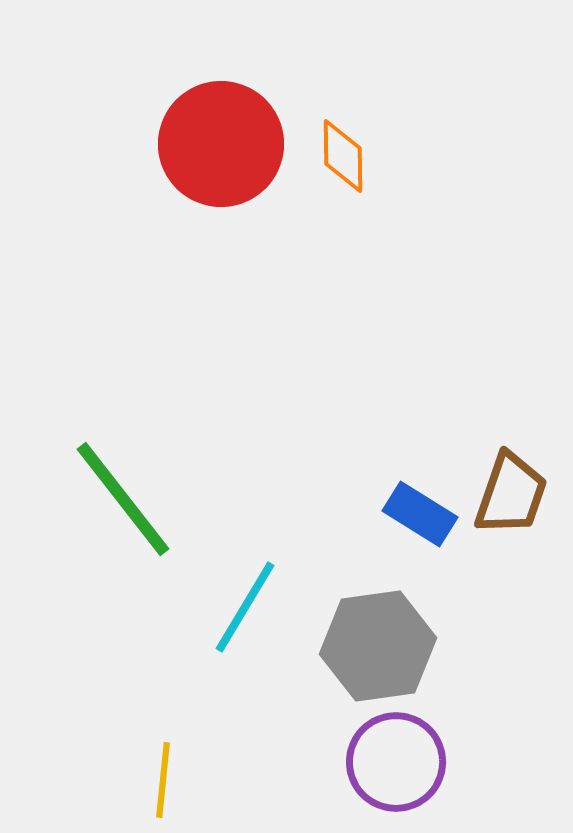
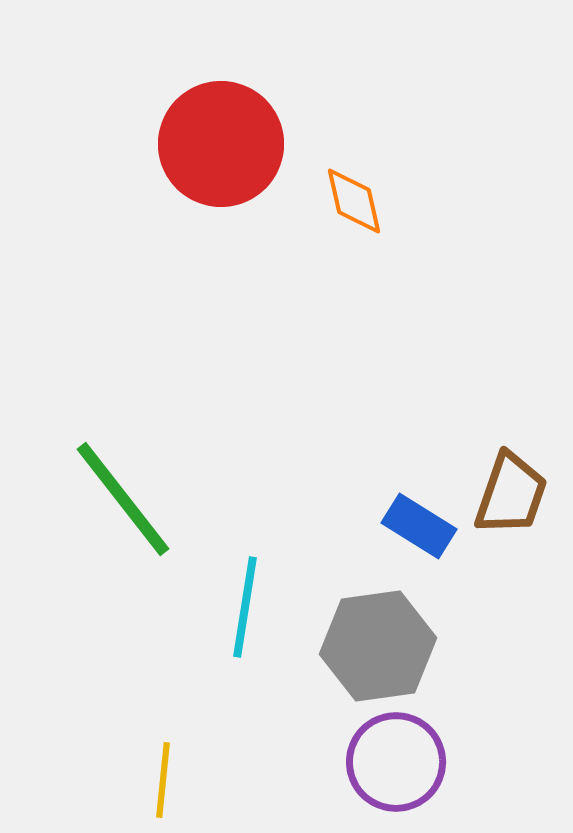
orange diamond: moved 11 px right, 45 px down; rotated 12 degrees counterclockwise
blue rectangle: moved 1 px left, 12 px down
cyan line: rotated 22 degrees counterclockwise
